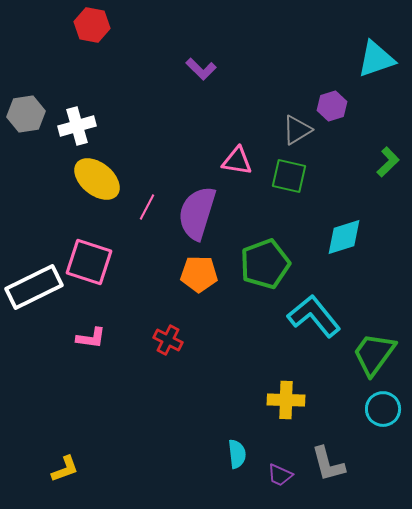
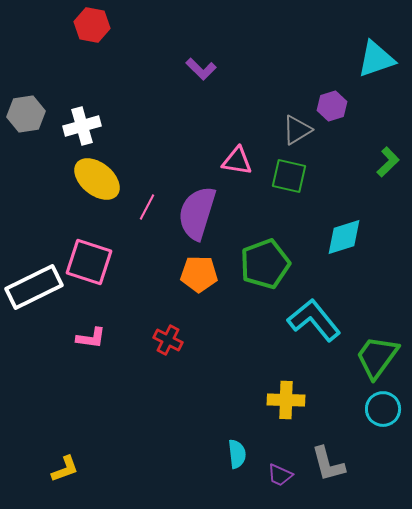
white cross: moved 5 px right
cyan L-shape: moved 4 px down
green trapezoid: moved 3 px right, 3 px down
